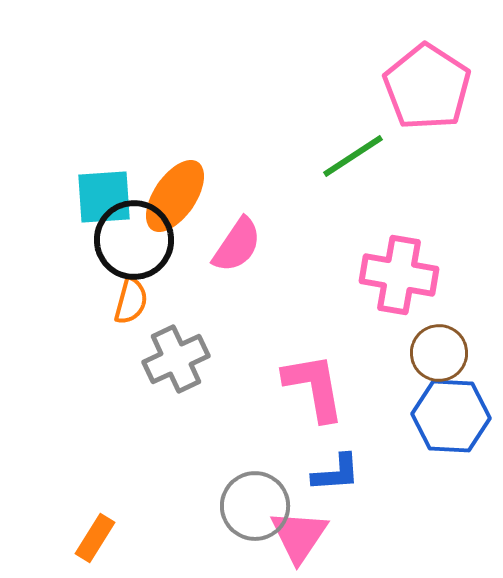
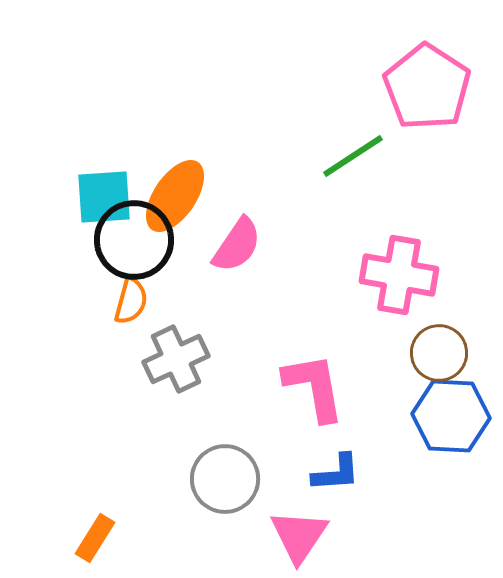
gray circle: moved 30 px left, 27 px up
